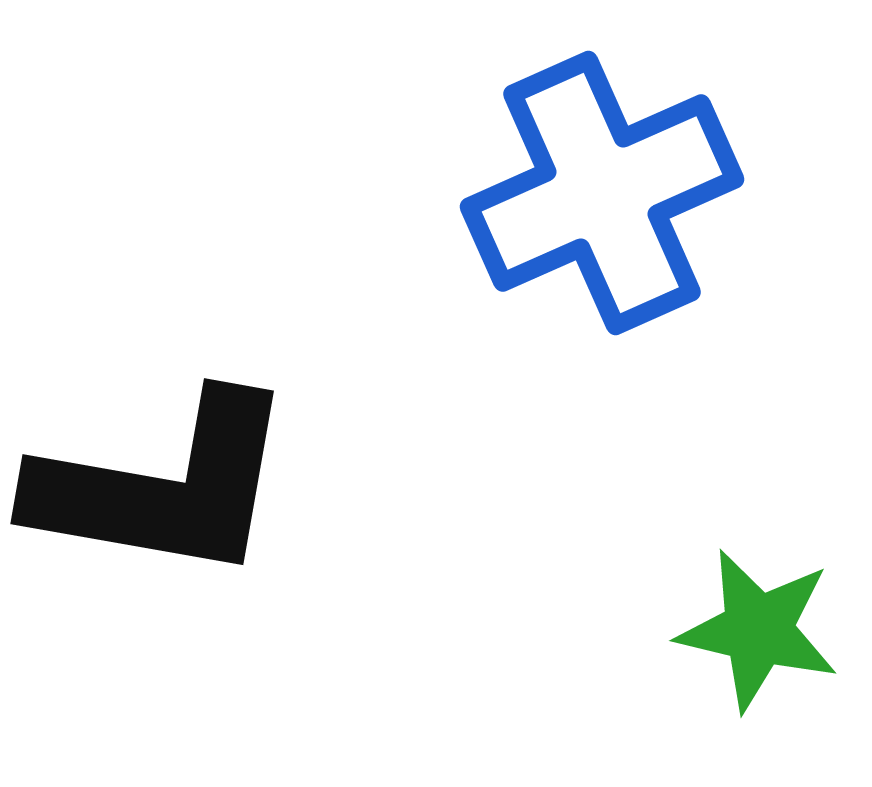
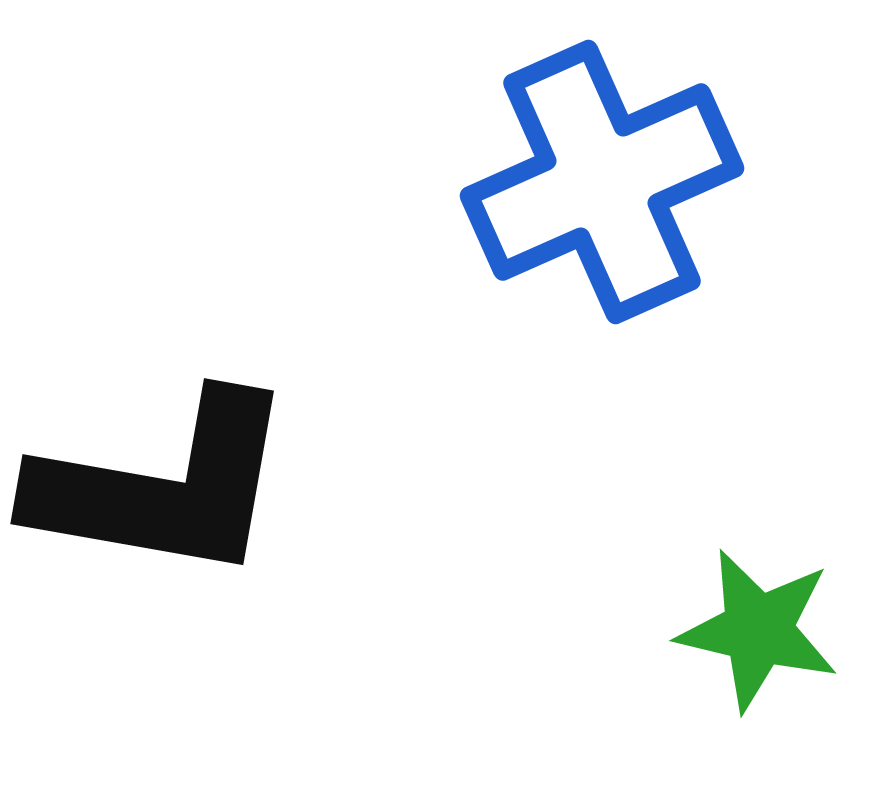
blue cross: moved 11 px up
